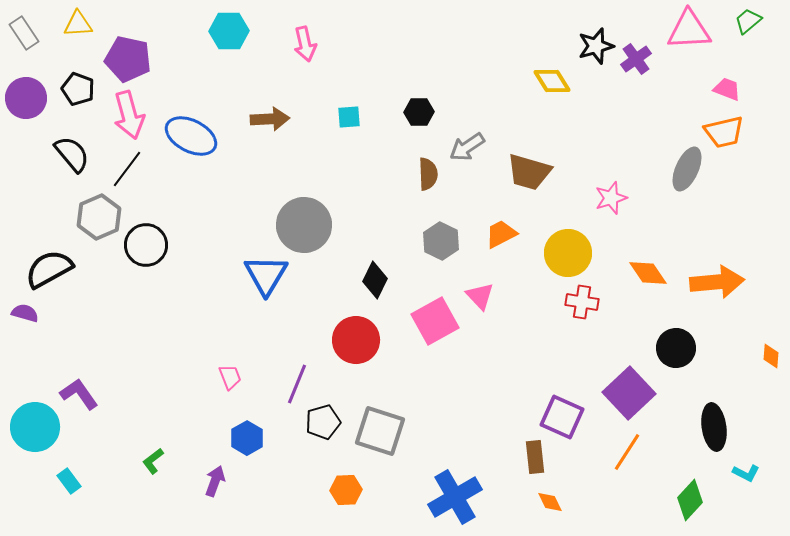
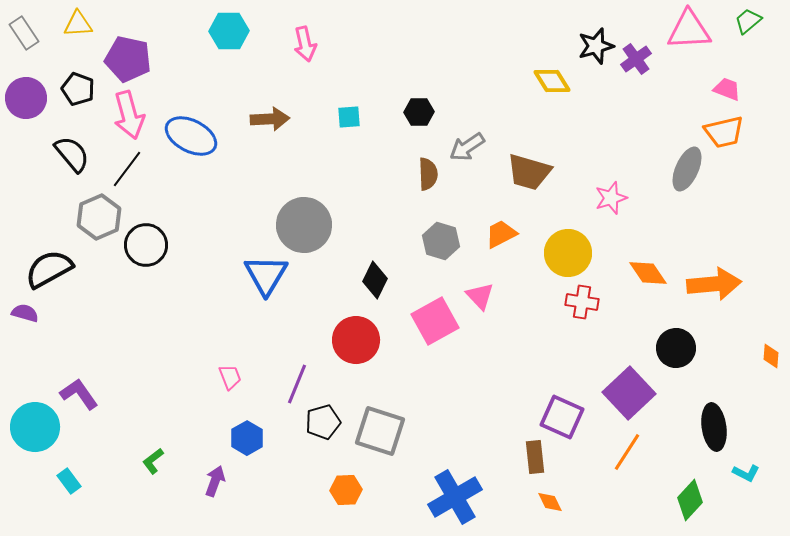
gray hexagon at (441, 241): rotated 9 degrees counterclockwise
orange arrow at (717, 282): moved 3 px left, 2 px down
